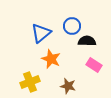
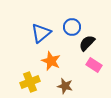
blue circle: moved 1 px down
black semicircle: moved 2 px down; rotated 48 degrees counterclockwise
orange star: moved 2 px down
brown star: moved 3 px left
